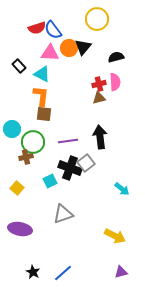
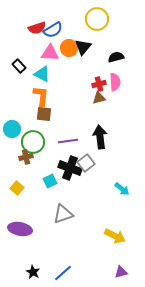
blue semicircle: rotated 84 degrees counterclockwise
